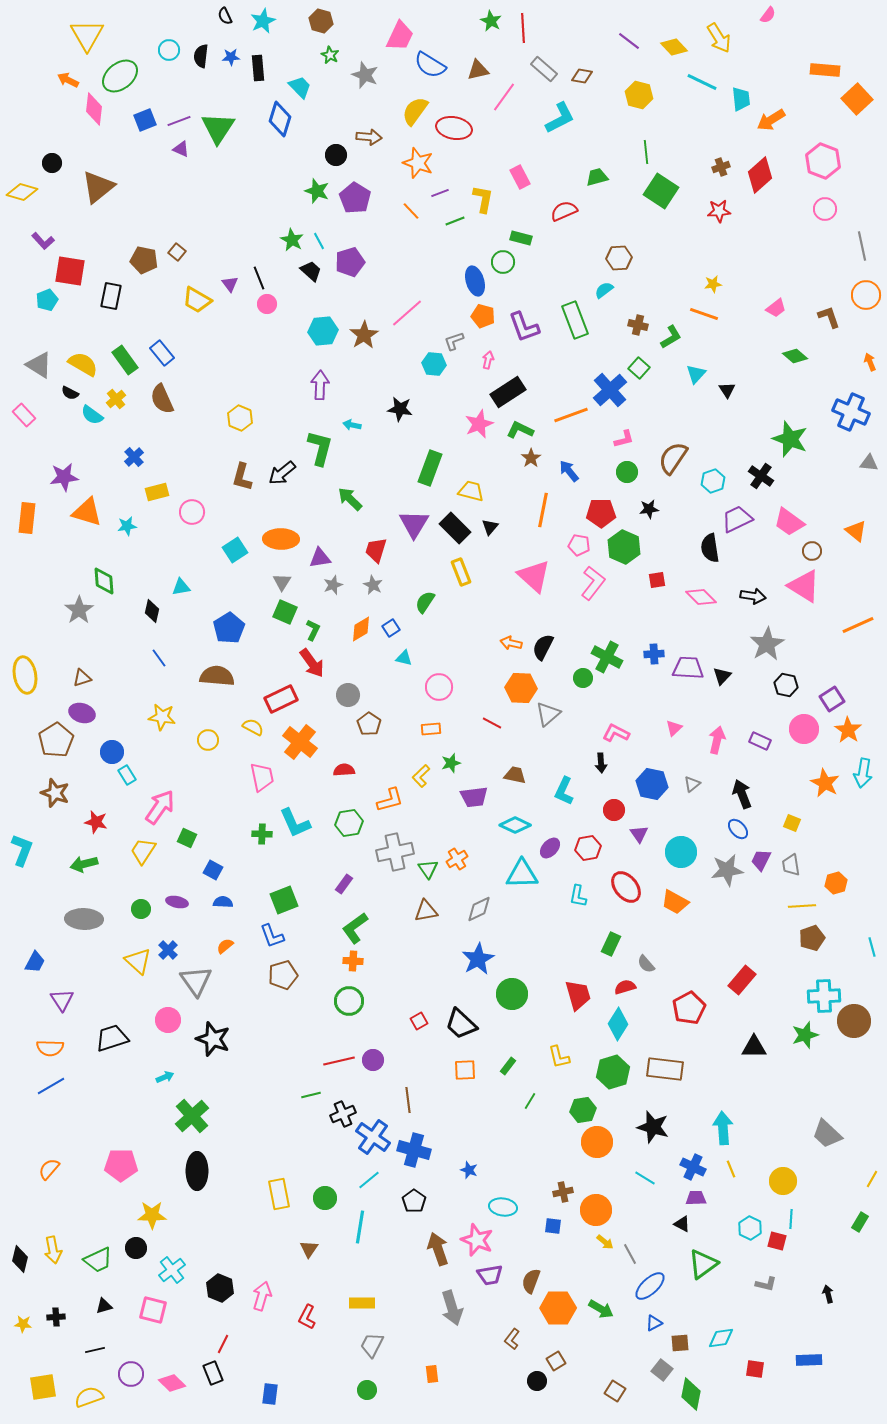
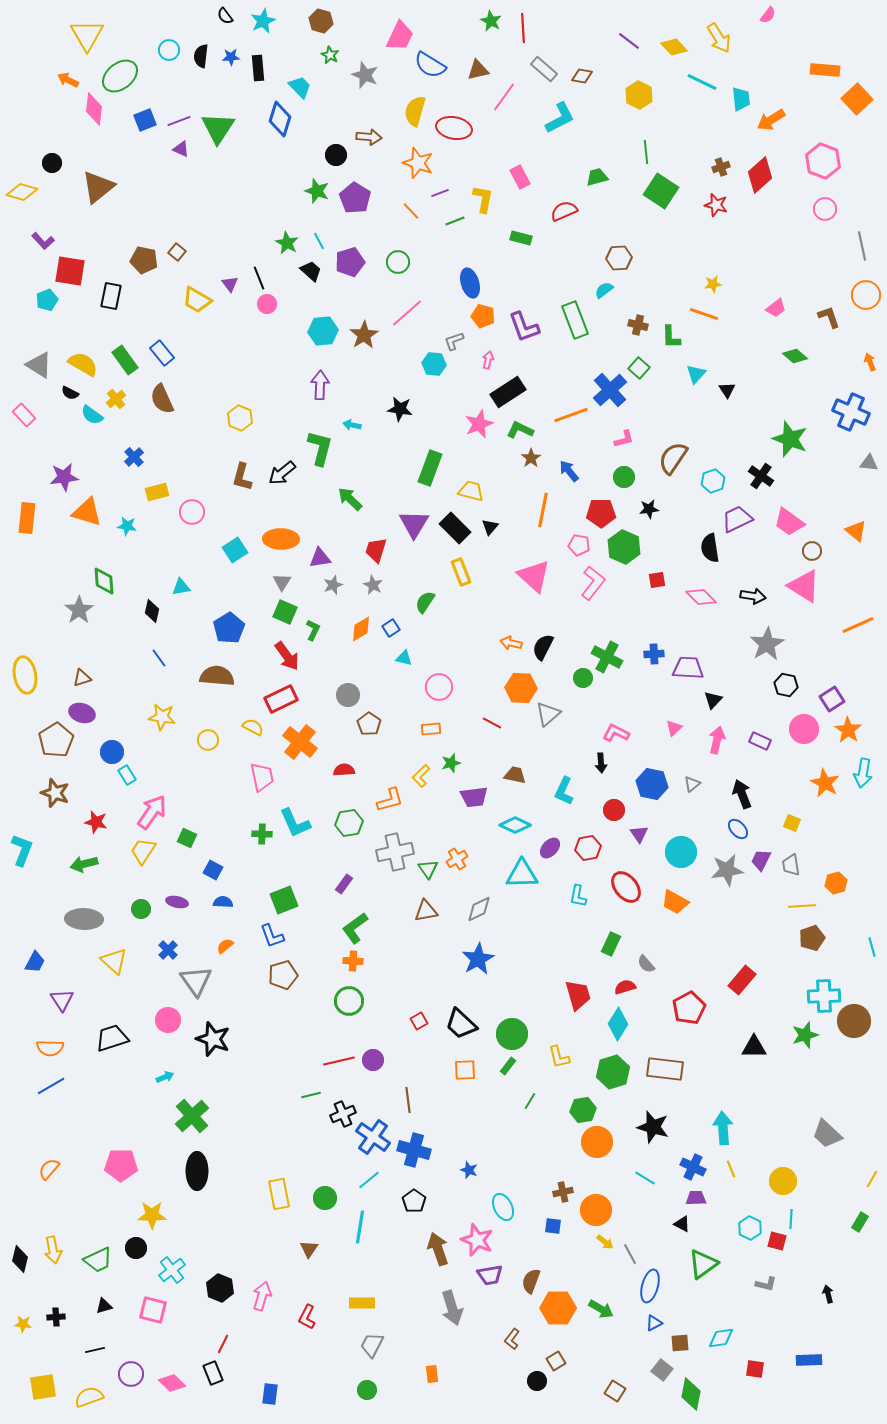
black semicircle at (225, 16): rotated 12 degrees counterclockwise
yellow hexagon at (639, 95): rotated 12 degrees clockwise
yellow semicircle at (415, 111): rotated 20 degrees counterclockwise
red star at (719, 211): moved 3 px left, 6 px up; rotated 20 degrees clockwise
green star at (292, 240): moved 5 px left, 3 px down
green circle at (503, 262): moved 105 px left
blue ellipse at (475, 281): moved 5 px left, 2 px down
green L-shape at (671, 337): rotated 120 degrees clockwise
green circle at (627, 472): moved 3 px left, 5 px down
cyan star at (127, 526): rotated 18 degrees clockwise
red arrow at (312, 663): moved 25 px left, 7 px up
black triangle at (722, 676): moved 9 px left, 24 px down
pink arrow at (160, 807): moved 8 px left, 5 px down
yellow triangle at (138, 961): moved 24 px left
green circle at (512, 994): moved 40 px down
cyan ellipse at (503, 1207): rotated 56 degrees clockwise
blue ellipse at (650, 1286): rotated 32 degrees counterclockwise
